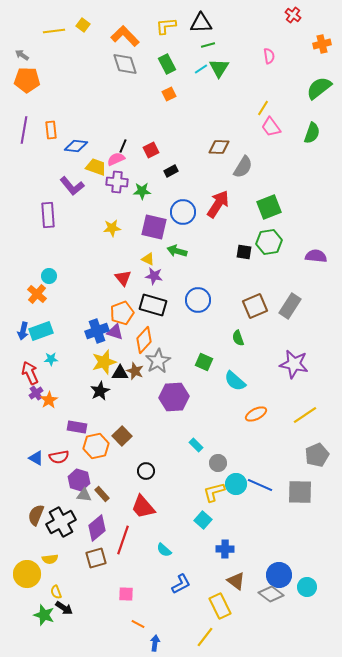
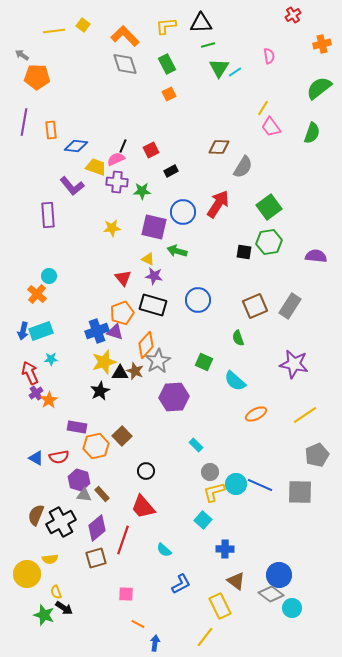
red cross at (293, 15): rotated 21 degrees clockwise
cyan line at (201, 69): moved 34 px right, 3 px down
orange pentagon at (27, 80): moved 10 px right, 3 px up
purple line at (24, 130): moved 8 px up
green square at (269, 207): rotated 15 degrees counterclockwise
orange diamond at (144, 340): moved 2 px right, 5 px down
gray circle at (218, 463): moved 8 px left, 9 px down
cyan circle at (307, 587): moved 15 px left, 21 px down
